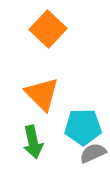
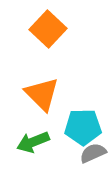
green arrow: rotated 80 degrees clockwise
